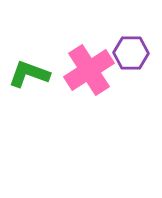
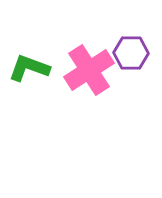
green L-shape: moved 6 px up
